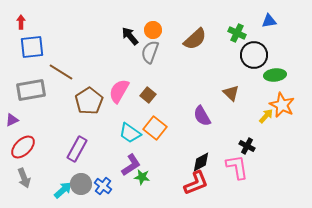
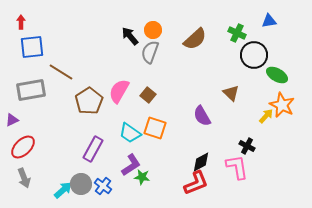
green ellipse: moved 2 px right; rotated 35 degrees clockwise
orange square: rotated 20 degrees counterclockwise
purple rectangle: moved 16 px right
